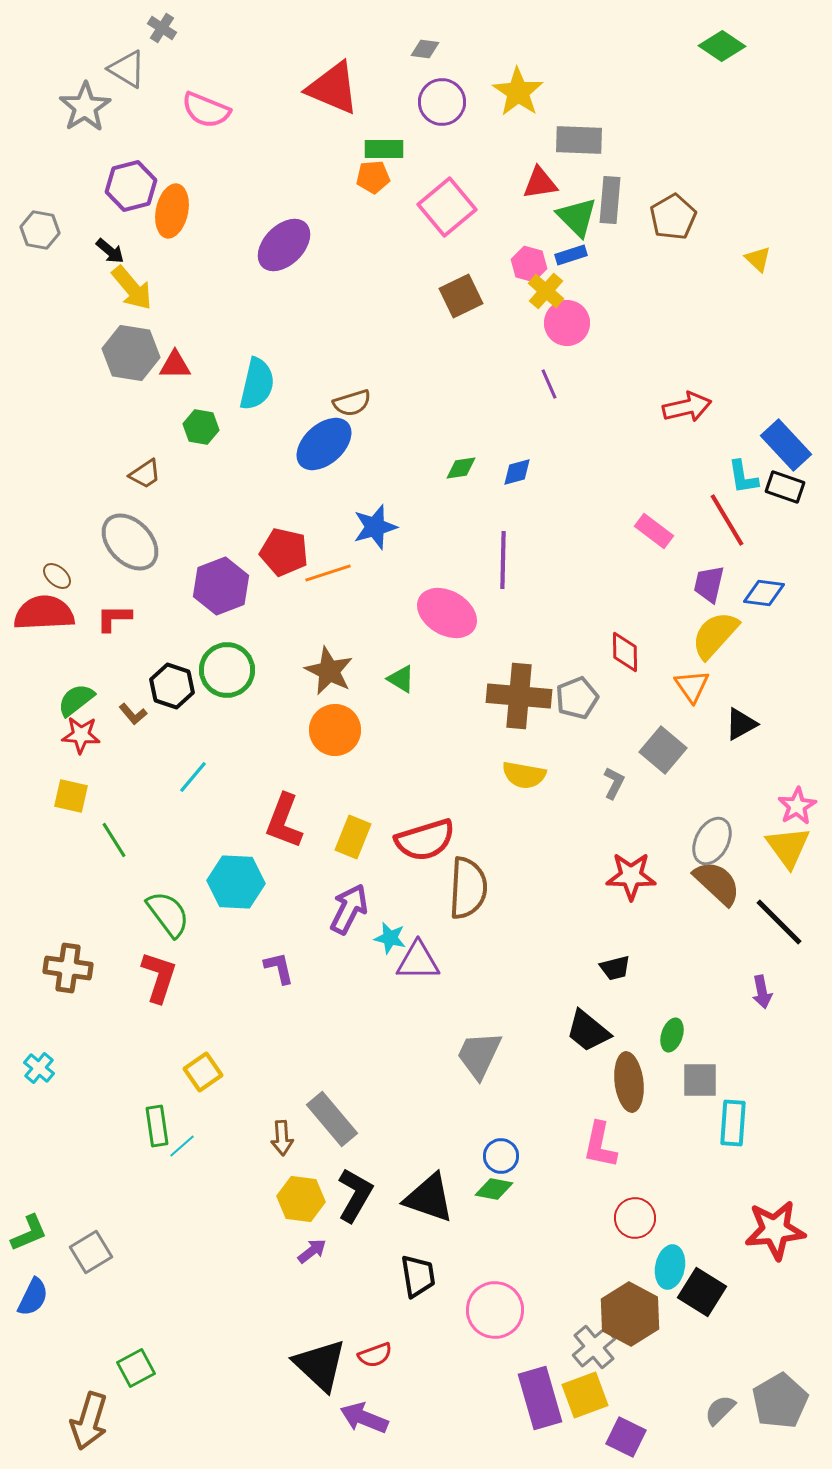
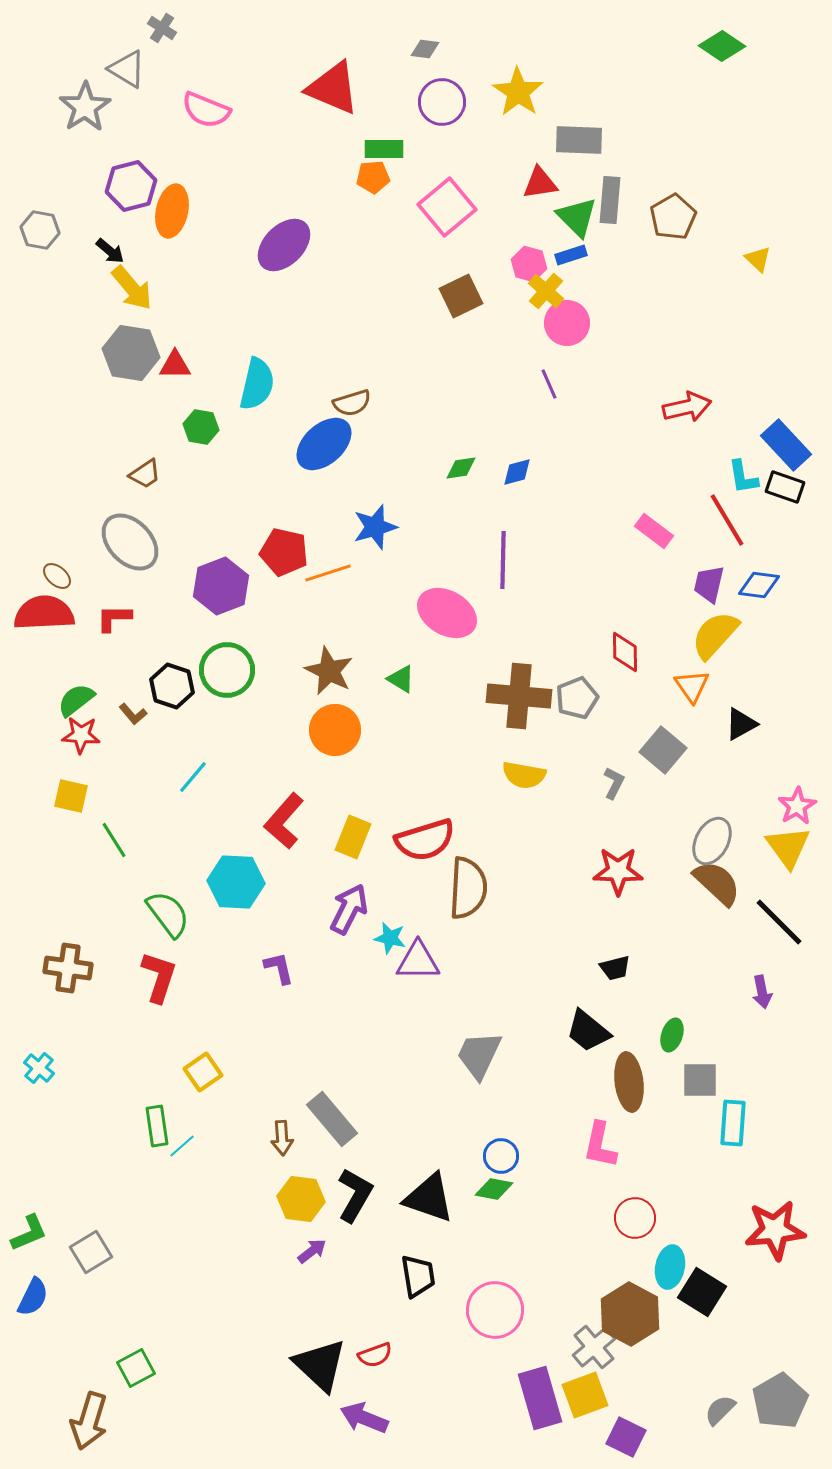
blue diamond at (764, 593): moved 5 px left, 8 px up
red L-shape at (284, 821): rotated 20 degrees clockwise
red star at (631, 876): moved 13 px left, 5 px up
